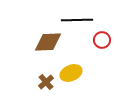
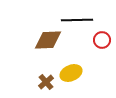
brown diamond: moved 2 px up
